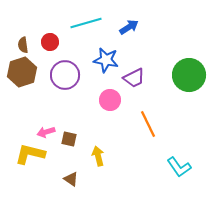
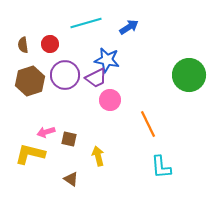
red circle: moved 2 px down
blue star: moved 1 px right
brown hexagon: moved 8 px right, 9 px down
purple trapezoid: moved 38 px left
cyan L-shape: moved 18 px left; rotated 30 degrees clockwise
